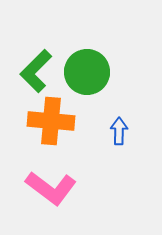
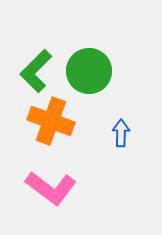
green circle: moved 2 px right, 1 px up
orange cross: rotated 15 degrees clockwise
blue arrow: moved 2 px right, 2 px down
